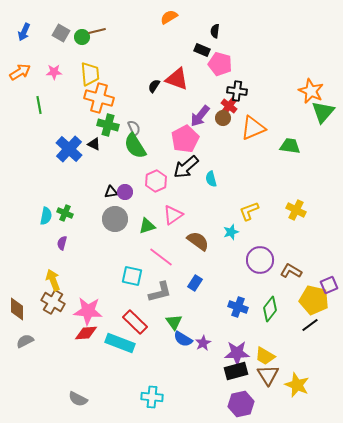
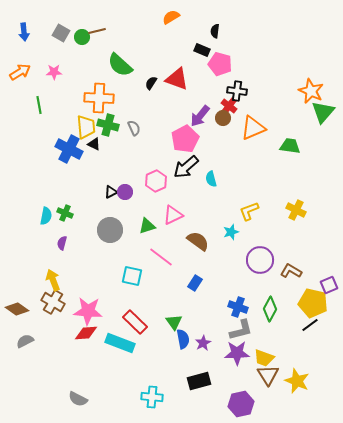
orange semicircle at (169, 17): moved 2 px right
blue arrow at (24, 32): rotated 30 degrees counterclockwise
yellow trapezoid at (90, 74): moved 4 px left, 53 px down
black semicircle at (154, 86): moved 3 px left, 3 px up
orange cross at (99, 98): rotated 12 degrees counterclockwise
green semicircle at (135, 146): moved 15 px left, 81 px up; rotated 16 degrees counterclockwise
blue cross at (69, 149): rotated 16 degrees counterclockwise
black triangle at (111, 192): rotated 16 degrees counterclockwise
pink triangle at (173, 215): rotated 10 degrees clockwise
gray circle at (115, 219): moved 5 px left, 11 px down
gray L-shape at (160, 292): moved 81 px right, 38 px down
yellow pentagon at (314, 300): moved 1 px left, 3 px down
brown diamond at (17, 309): rotated 55 degrees counterclockwise
green diamond at (270, 309): rotated 10 degrees counterclockwise
blue semicircle at (183, 339): rotated 132 degrees counterclockwise
yellow trapezoid at (265, 356): moved 1 px left, 2 px down; rotated 10 degrees counterclockwise
black rectangle at (236, 371): moved 37 px left, 10 px down
yellow star at (297, 385): moved 4 px up
